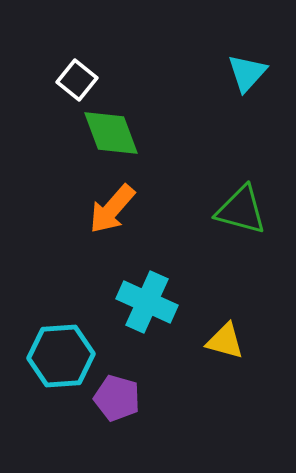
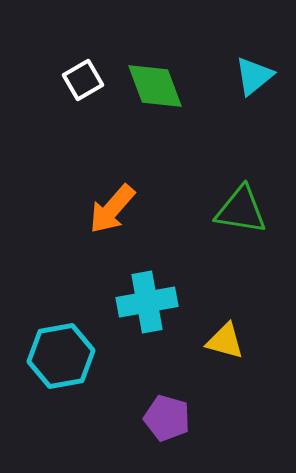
cyan triangle: moved 7 px right, 3 px down; rotated 9 degrees clockwise
white square: moved 6 px right; rotated 21 degrees clockwise
green diamond: moved 44 px right, 47 px up
green triangle: rotated 6 degrees counterclockwise
cyan cross: rotated 34 degrees counterclockwise
cyan hexagon: rotated 6 degrees counterclockwise
purple pentagon: moved 50 px right, 20 px down
